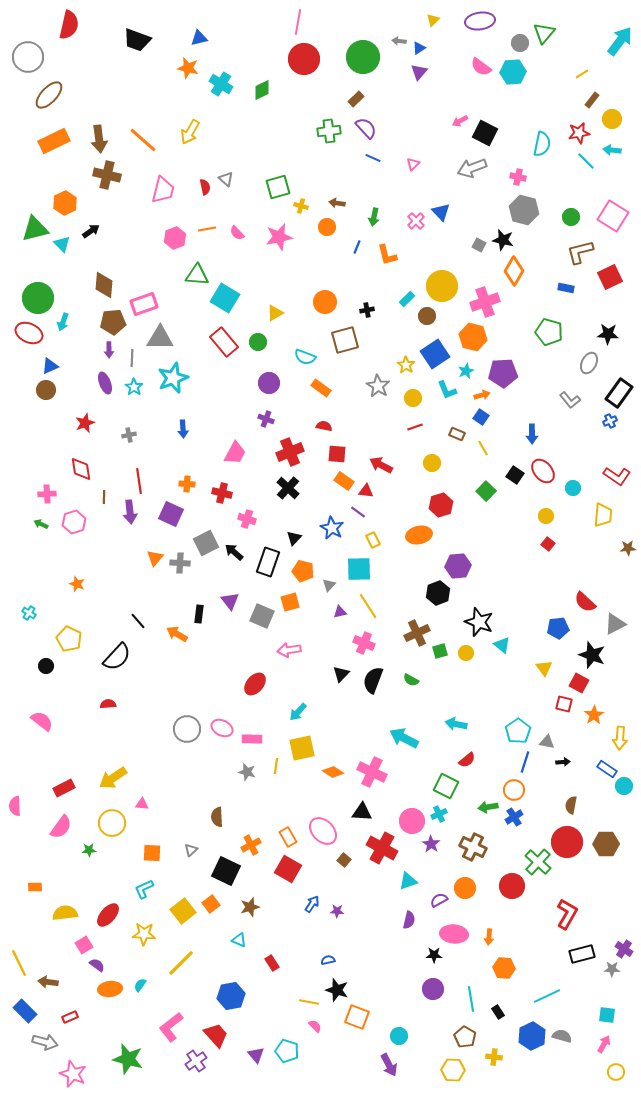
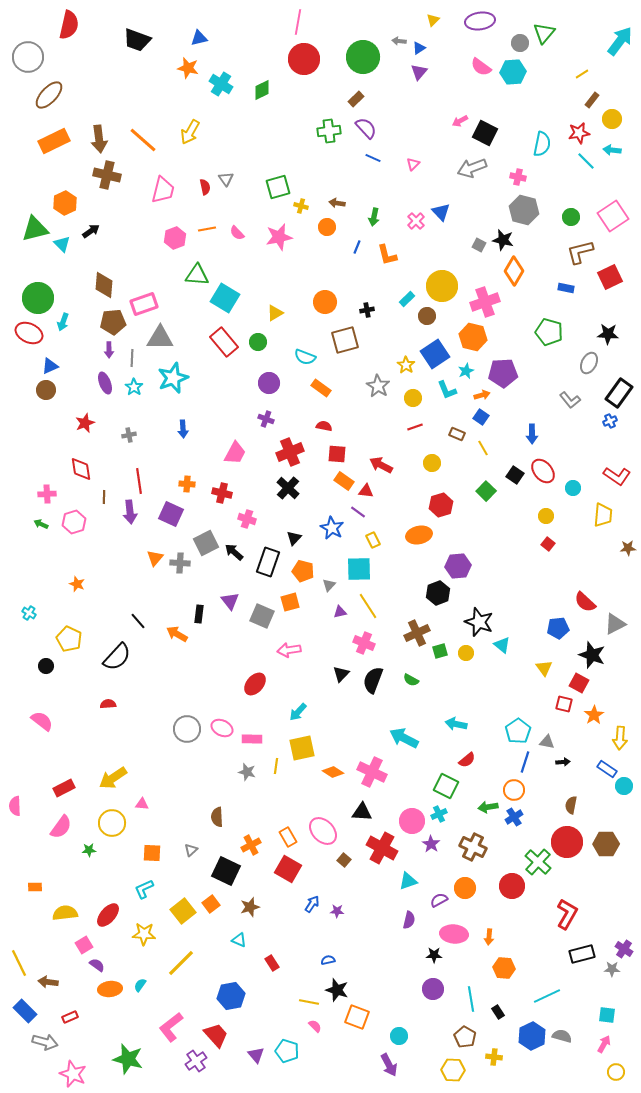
gray triangle at (226, 179): rotated 14 degrees clockwise
pink square at (613, 216): rotated 24 degrees clockwise
